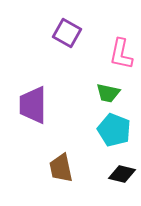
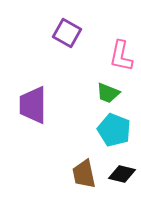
pink L-shape: moved 2 px down
green trapezoid: rotated 10 degrees clockwise
brown trapezoid: moved 23 px right, 6 px down
